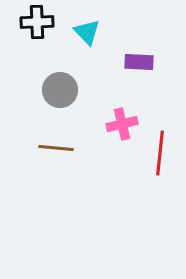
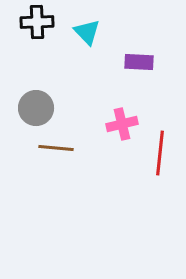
gray circle: moved 24 px left, 18 px down
